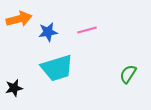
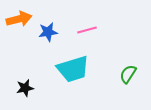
cyan trapezoid: moved 16 px right, 1 px down
black star: moved 11 px right
